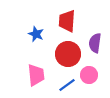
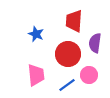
red trapezoid: moved 7 px right
